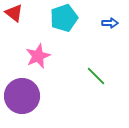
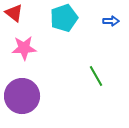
blue arrow: moved 1 px right, 2 px up
pink star: moved 14 px left, 8 px up; rotated 20 degrees clockwise
green line: rotated 15 degrees clockwise
